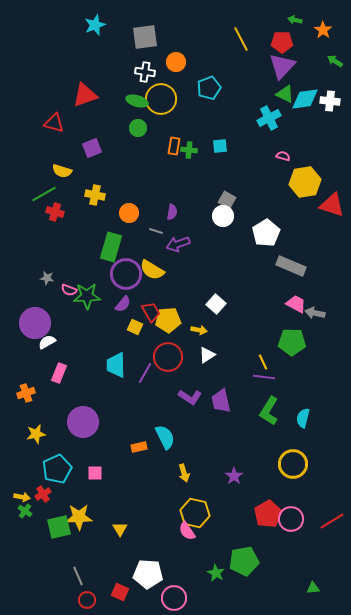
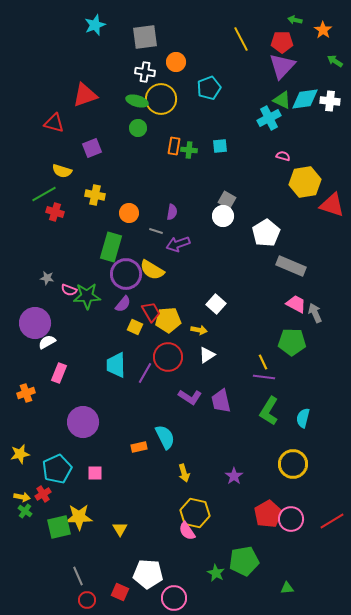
green triangle at (285, 94): moved 3 px left, 6 px down
gray arrow at (315, 313): rotated 54 degrees clockwise
yellow star at (36, 434): moved 16 px left, 20 px down
green triangle at (313, 588): moved 26 px left
